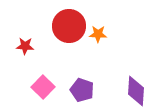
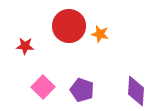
orange star: moved 2 px right; rotated 12 degrees clockwise
